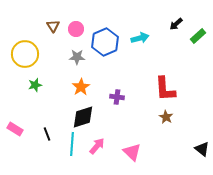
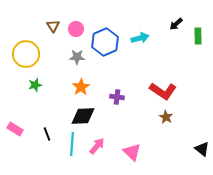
green rectangle: rotated 49 degrees counterclockwise
yellow circle: moved 1 px right
red L-shape: moved 2 px left, 2 px down; rotated 52 degrees counterclockwise
black diamond: moved 1 px up; rotated 15 degrees clockwise
